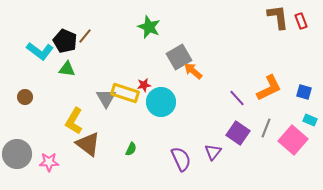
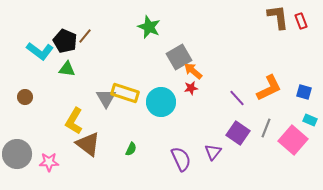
red star: moved 47 px right, 3 px down
